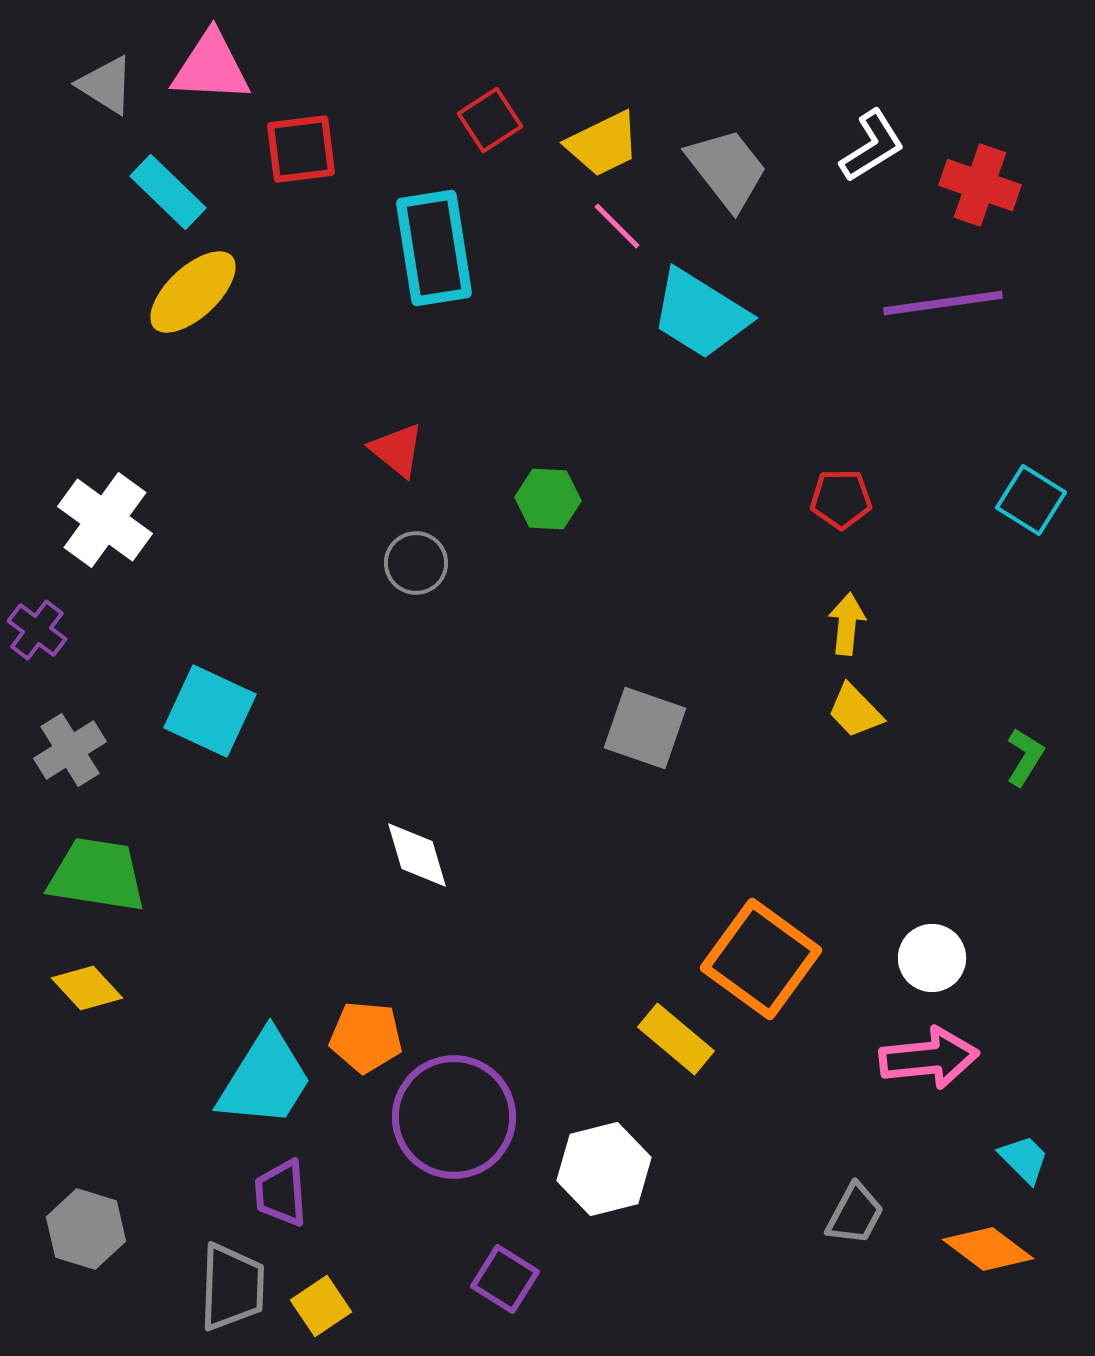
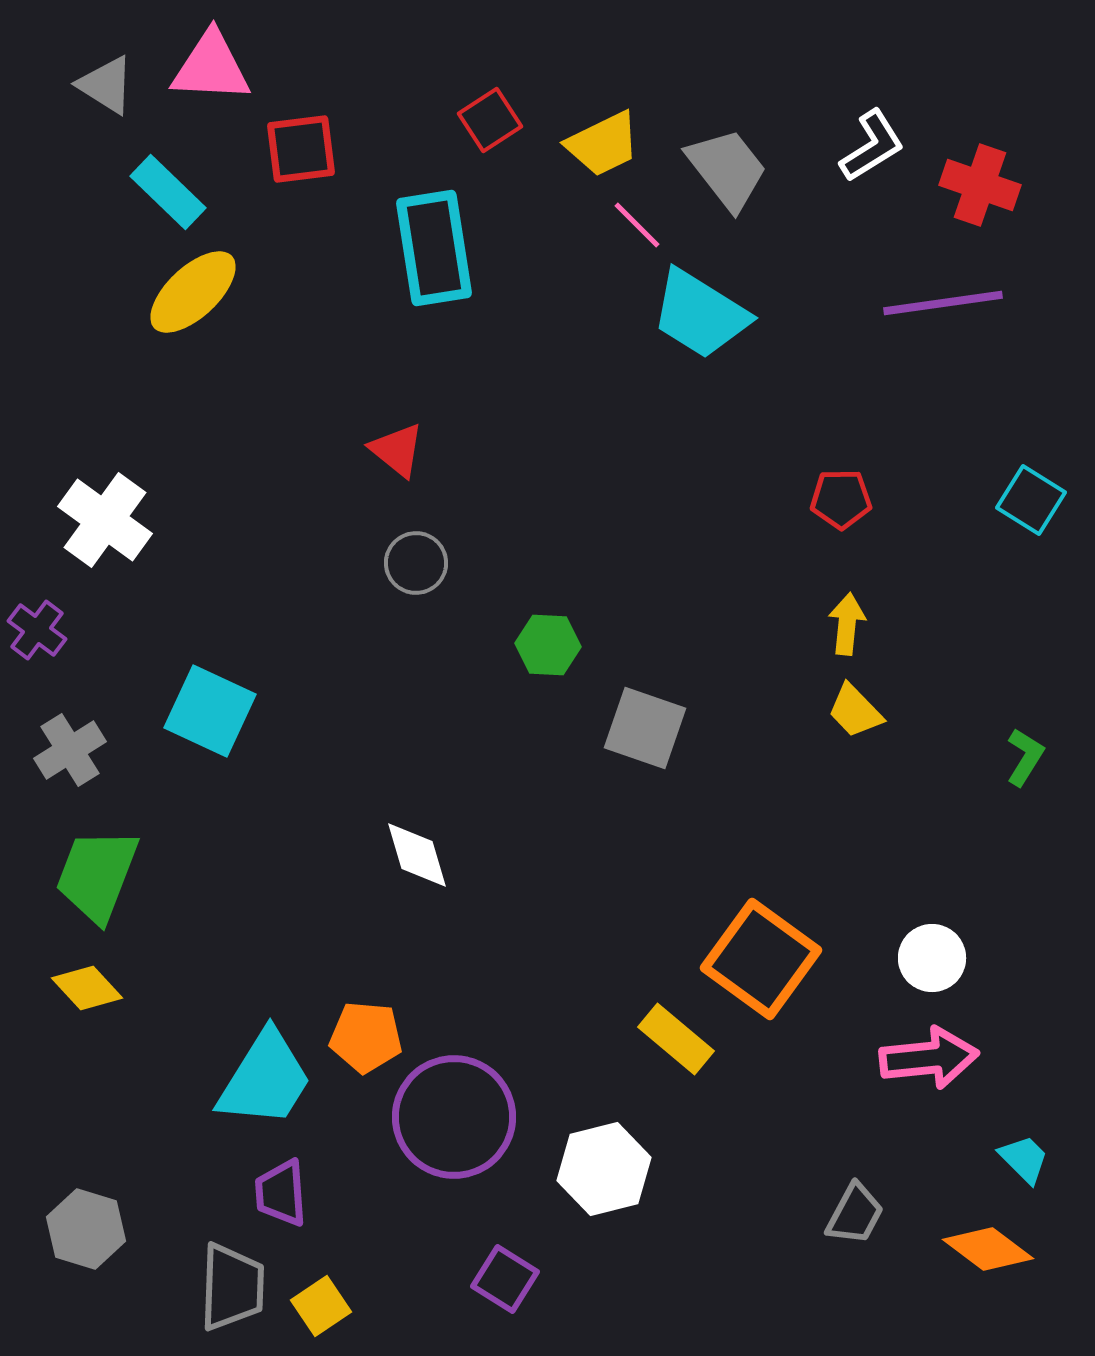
pink line at (617, 226): moved 20 px right, 1 px up
green hexagon at (548, 499): moved 146 px down
green trapezoid at (97, 875): rotated 78 degrees counterclockwise
